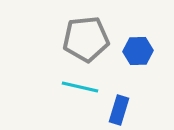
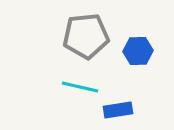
gray pentagon: moved 3 px up
blue rectangle: moved 1 px left; rotated 64 degrees clockwise
